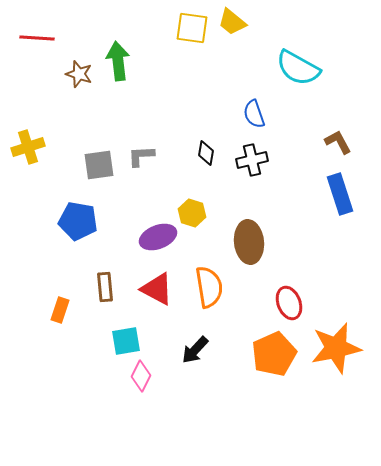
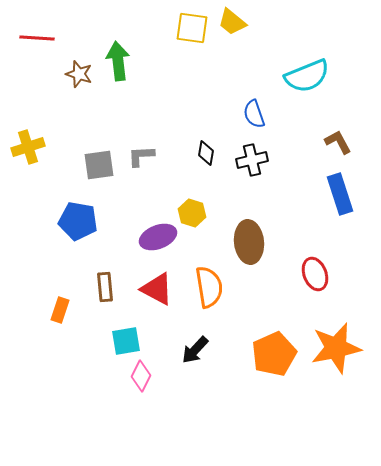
cyan semicircle: moved 9 px right, 8 px down; rotated 51 degrees counterclockwise
red ellipse: moved 26 px right, 29 px up
